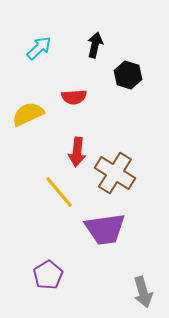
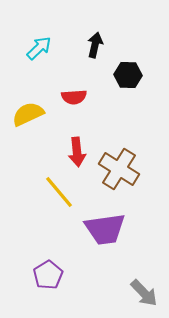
black hexagon: rotated 16 degrees counterclockwise
red arrow: rotated 12 degrees counterclockwise
brown cross: moved 4 px right, 4 px up
gray arrow: moved 1 px right, 1 px down; rotated 28 degrees counterclockwise
